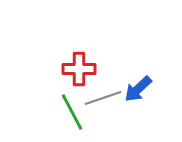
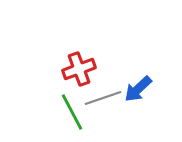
red cross: rotated 20 degrees counterclockwise
